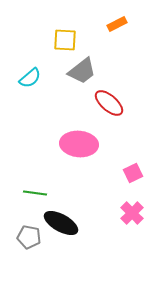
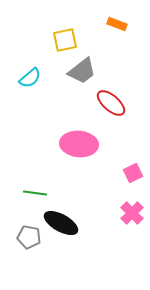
orange rectangle: rotated 48 degrees clockwise
yellow square: rotated 15 degrees counterclockwise
red ellipse: moved 2 px right
